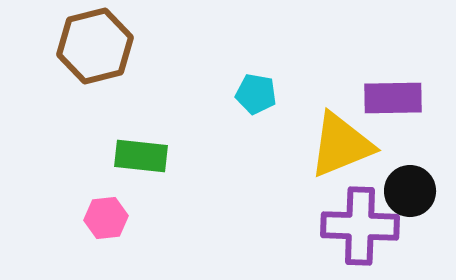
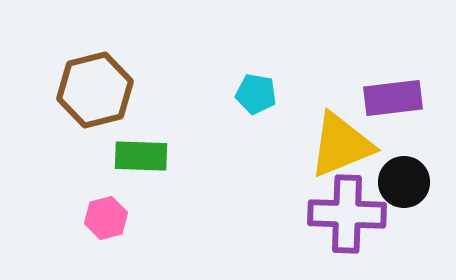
brown hexagon: moved 44 px down
purple rectangle: rotated 6 degrees counterclockwise
green rectangle: rotated 4 degrees counterclockwise
black circle: moved 6 px left, 9 px up
pink hexagon: rotated 9 degrees counterclockwise
purple cross: moved 13 px left, 12 px up
